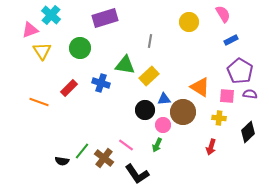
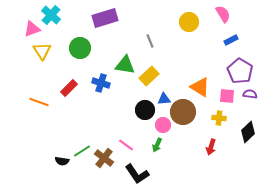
pink triangle: moved 2 px right, 1 px up
gray line: rotated 32 degrees counterclockwise
green line: rotated 18 degrees clockwise
